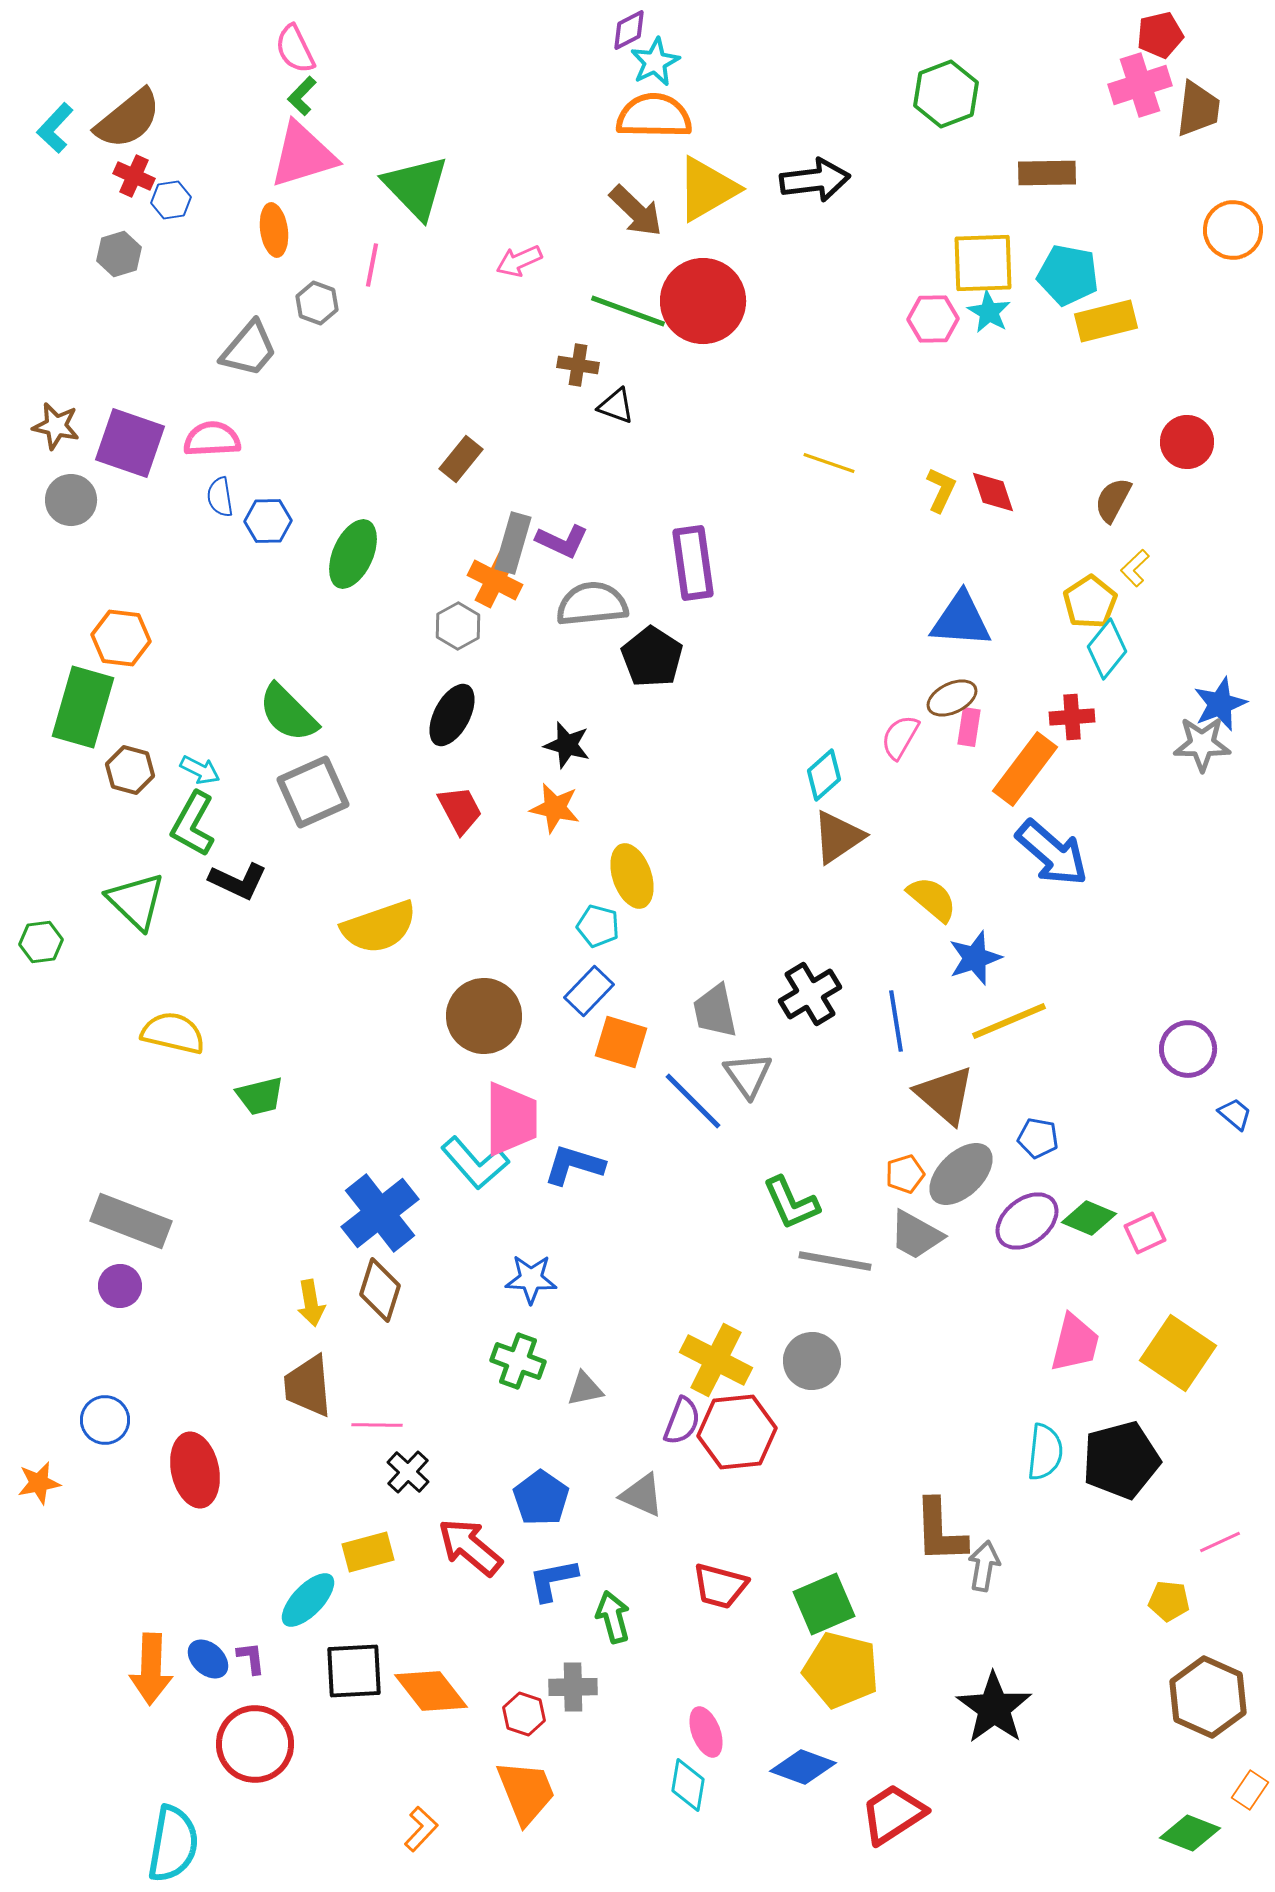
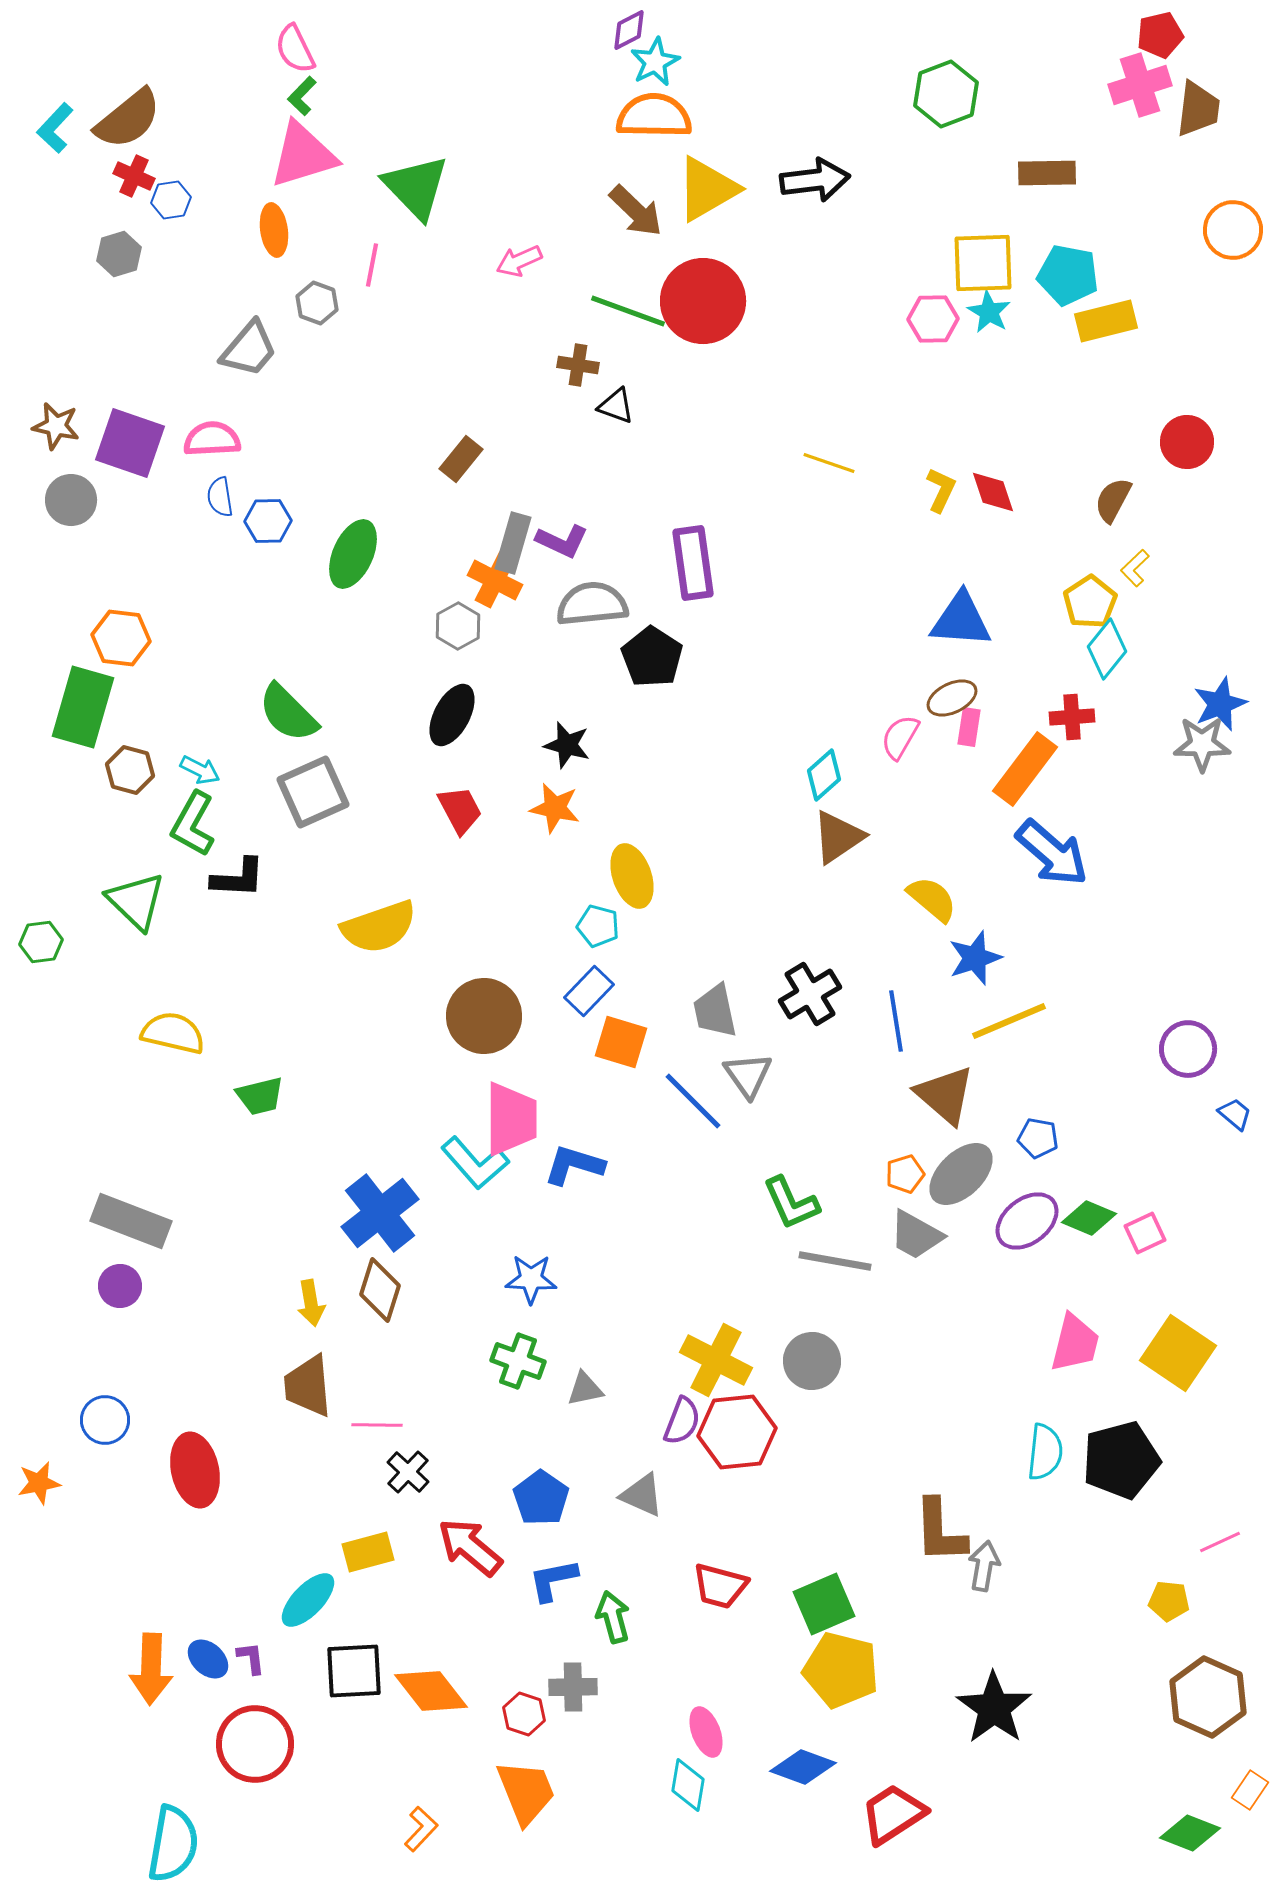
black L-shape at (238, 881): moved 3 px up; rotated 22 degrees counterclockwise
